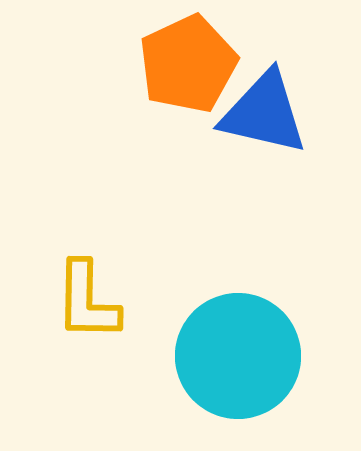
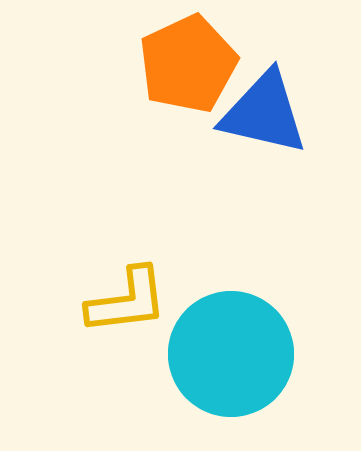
yellow L-shape: moved 40 px right; rotated 98 degrees counterclockwise
cyan circle: moved 7 px left, 2 px up
